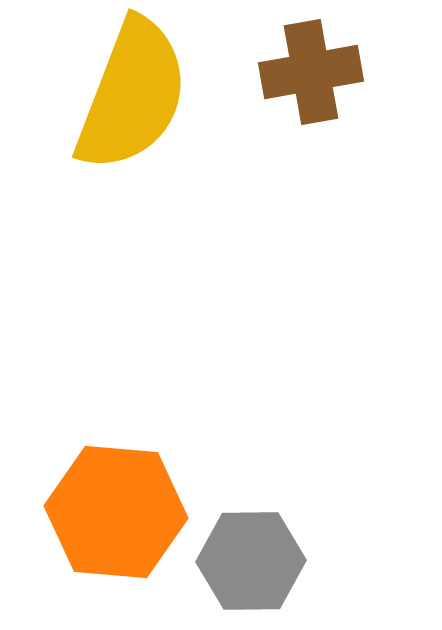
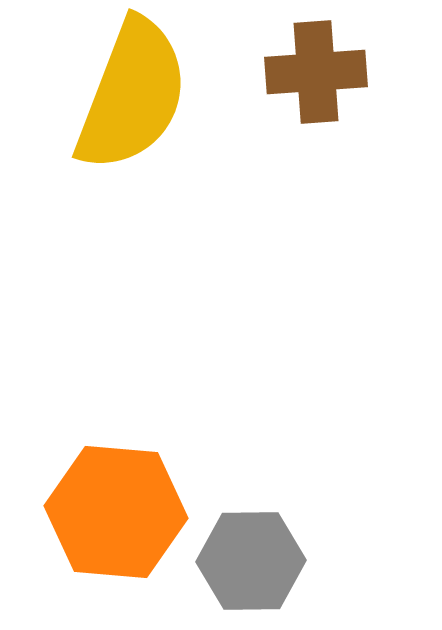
brown cross: moved 5 px right; rotated 6 degrees clockwise
